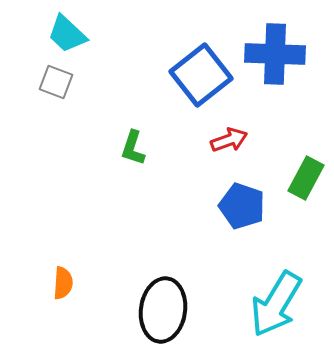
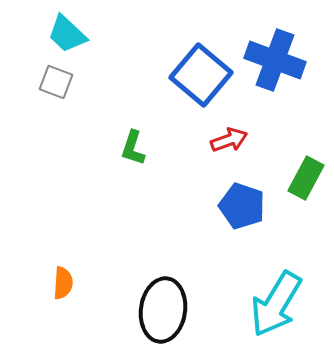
blue cross: moved 6 px down; rotated 18 degrees clockwise
blue square: rotated 12 degrees counterclockwise
